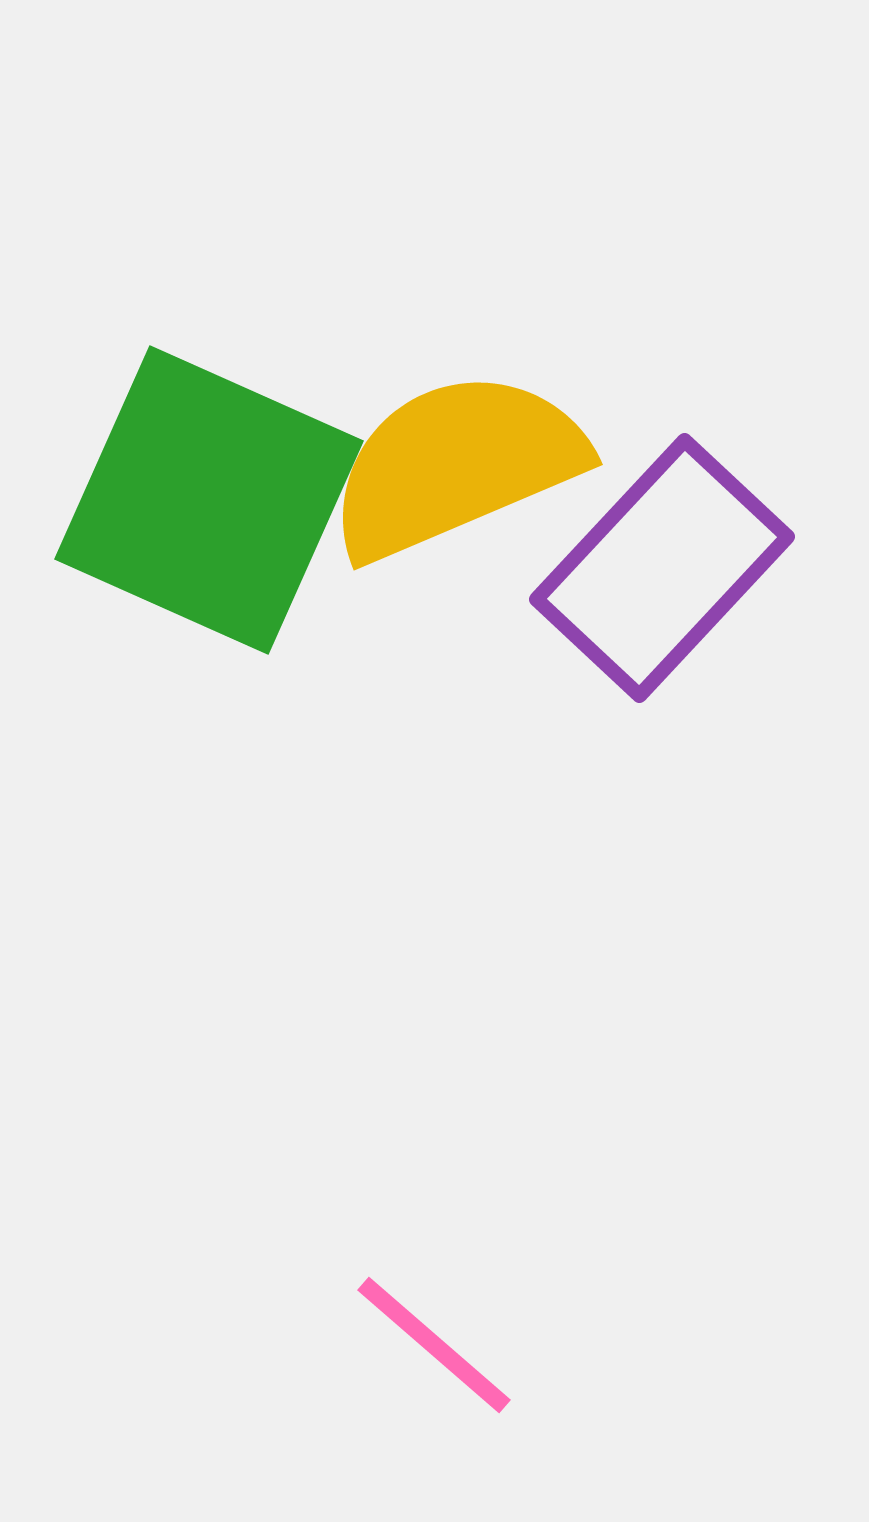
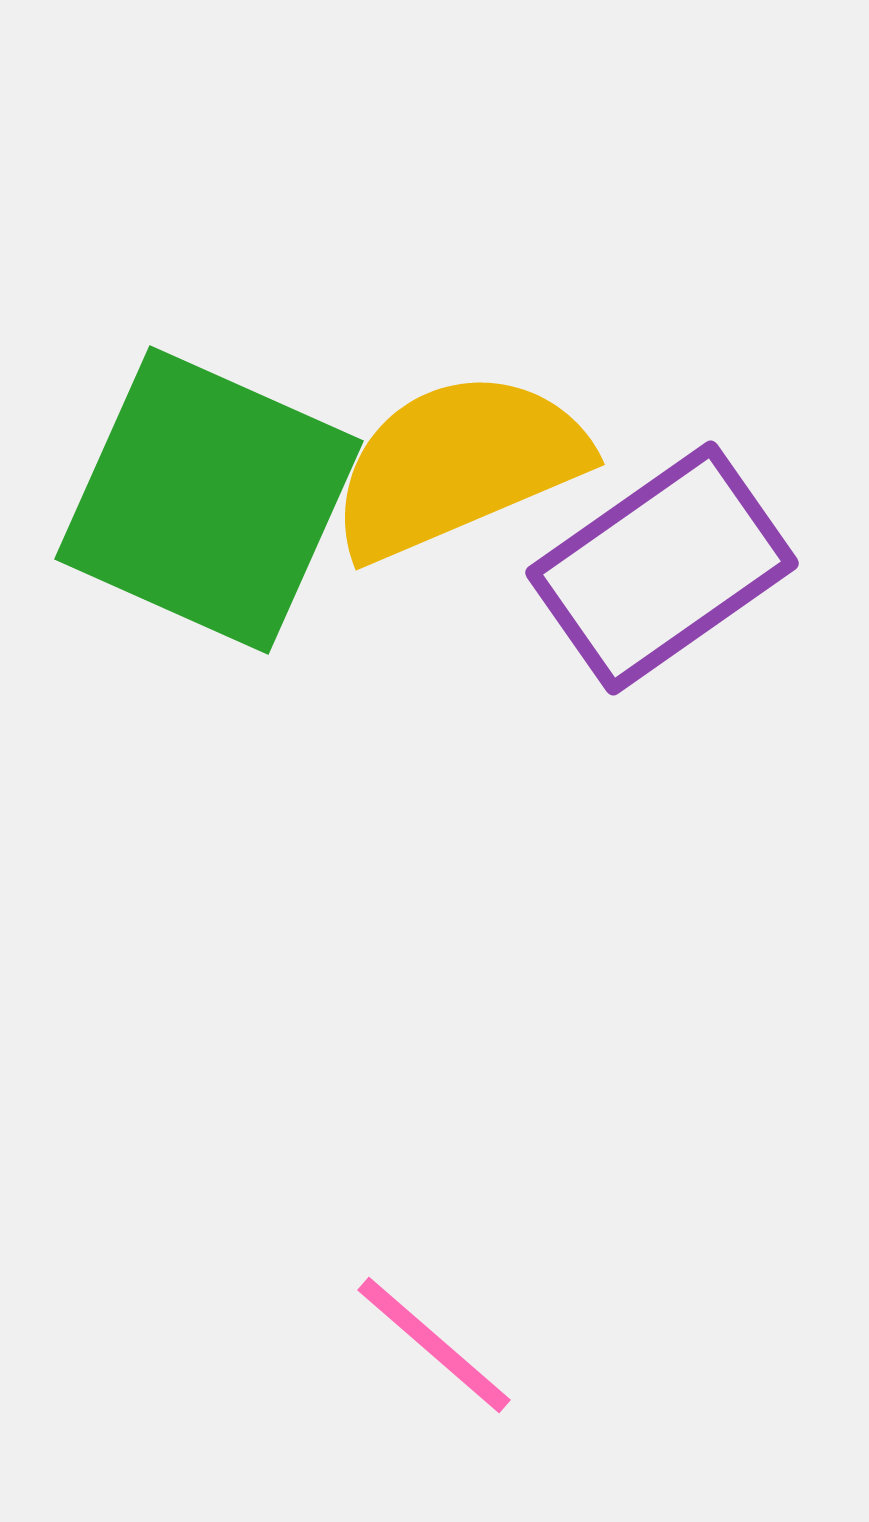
yellow semicircle: moved 2 px right
purple rectangle: rotated 12 degrees clockwise
